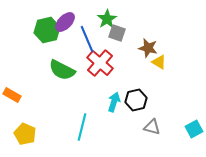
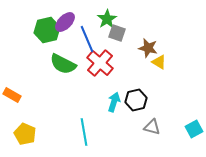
green semicircle: moved 1 px right, 6 px up
cyan line: moved 2 px right, 5 px down; rotated 24 degrees counterclockwise
